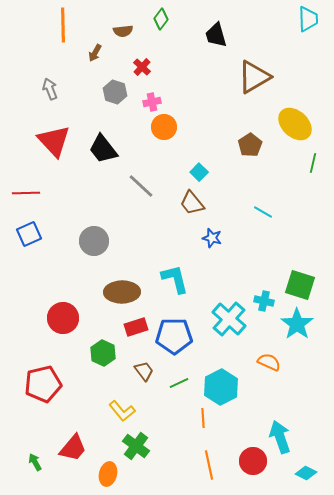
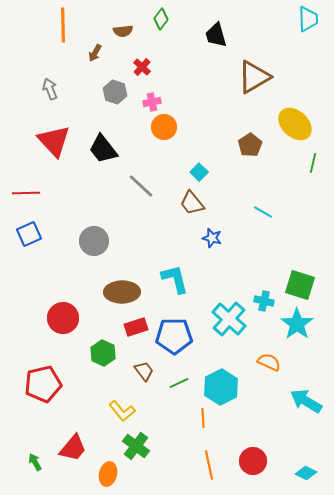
cyan arrow at (280, 437): moved 26 px right, 36 px up; rotated 40 degrees counterclockwise
